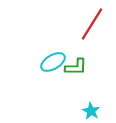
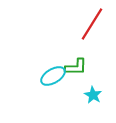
cyan ellipse: moved 14 px down
cyan star: moved 2 px right, 16 px up
